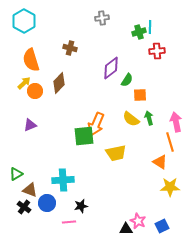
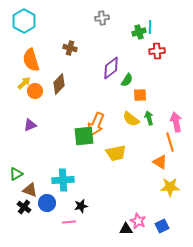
brown diamond: moved 1 px down
